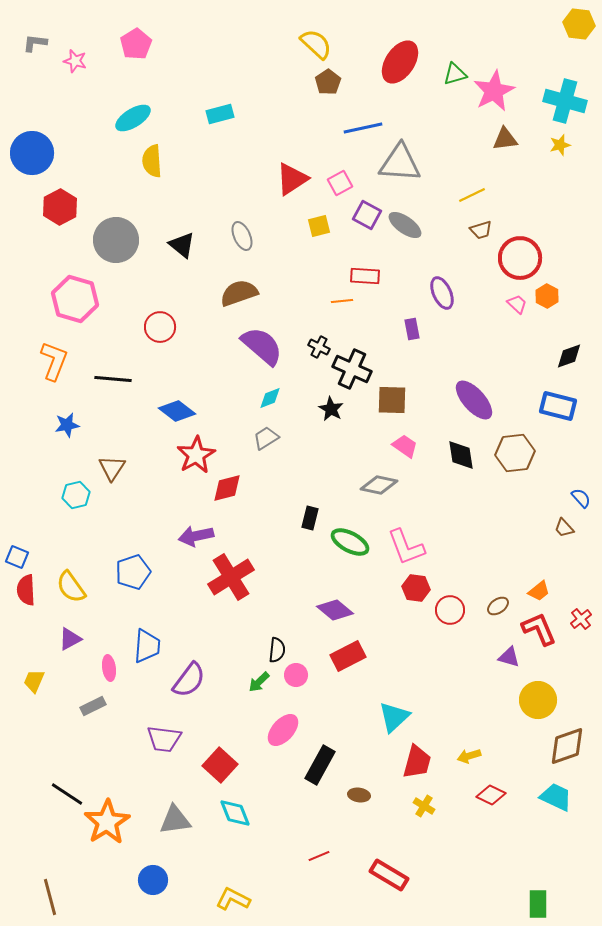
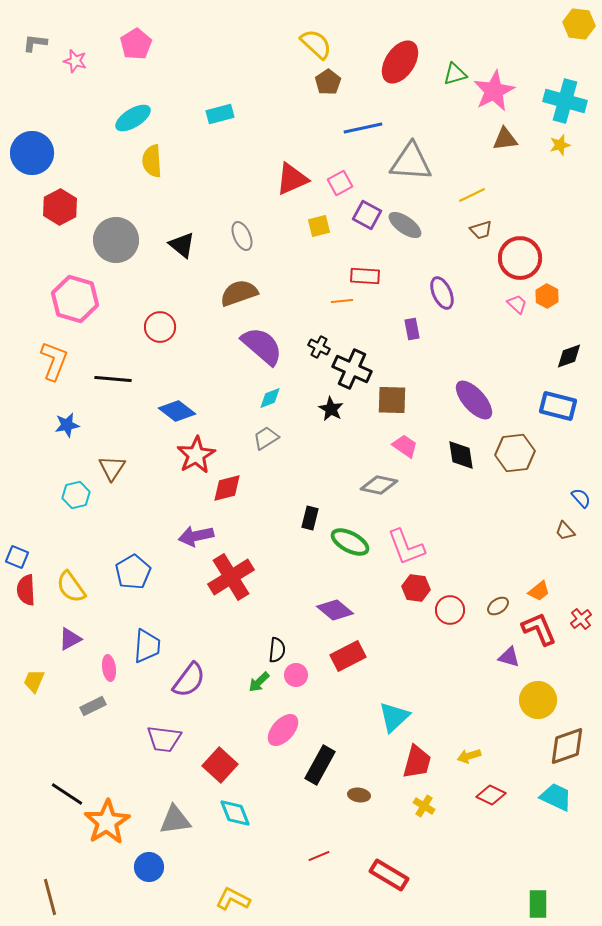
gray triangle at (400, 163): moved 11 px right, 1 px up
red triangle at (292, 179): rotated 9 degrees clockwise
brown trapezoid at (564, 528): moved 1 px right, 3 px down
blue pentagon at (133, 572): rotated 12 degrees counterclockwise
blue circle at (153, 880): moved 4 px left, 13 px up
